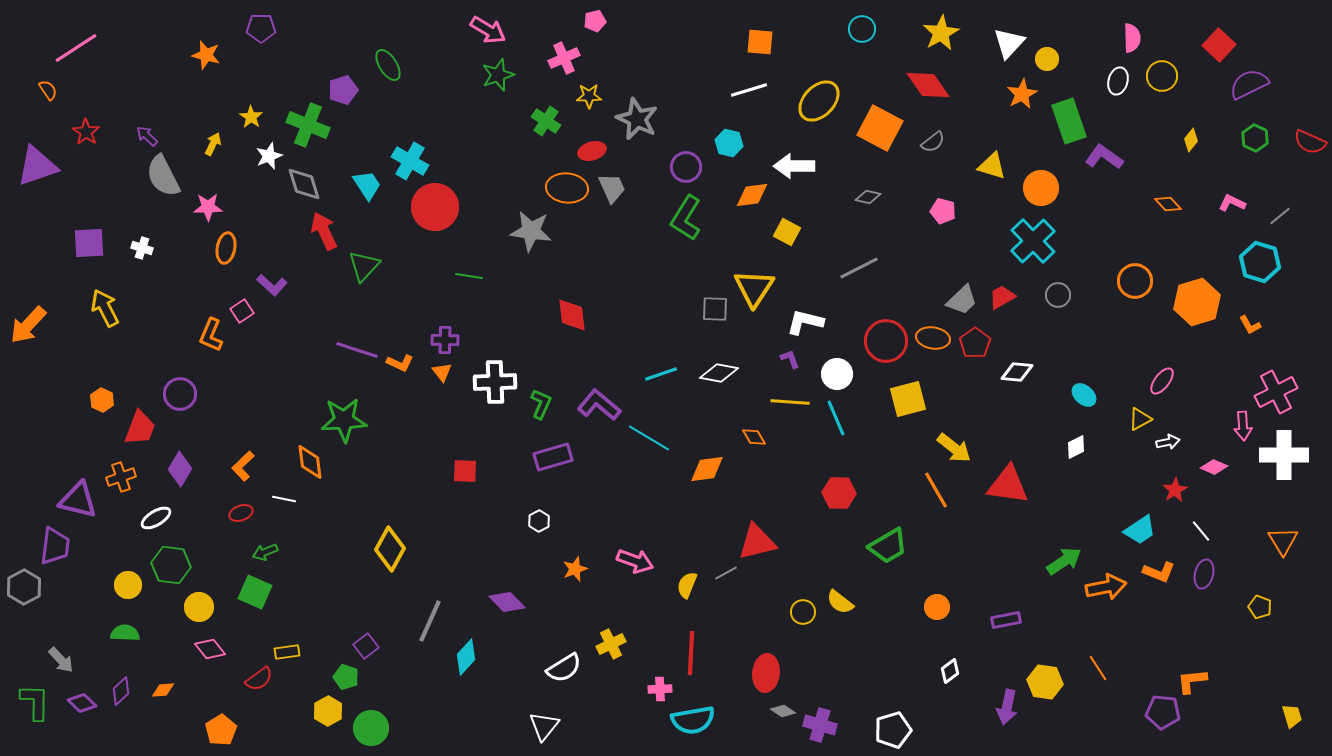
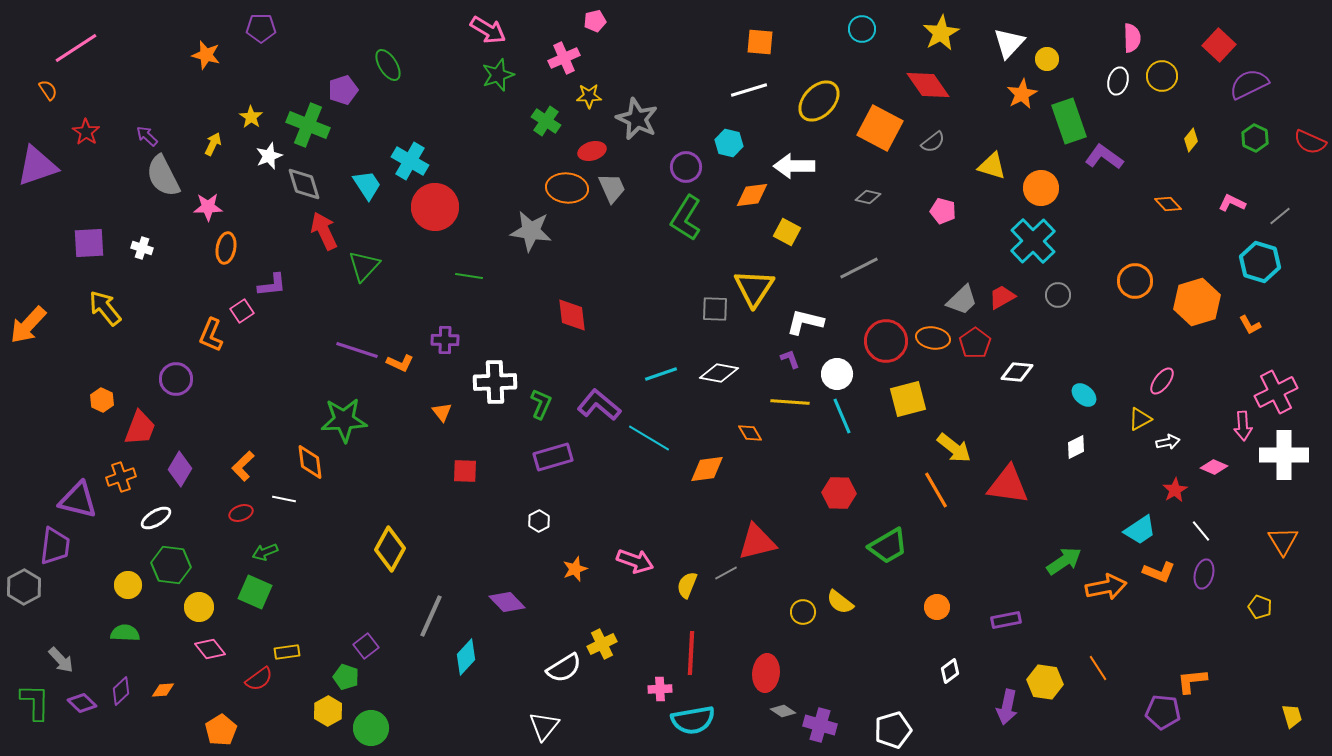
purple L-shape at (272, 285): rotated 48 degrees counterclockwise
yellow arrow at (105, 308): rotated 12 degrees counterclockwise
orange triangle at (442, 372): moved 40 px down
purple circle at (180, 394): moved 4 px left, 15 px up
cyan line at (836, 418): moved 6 px right, 2 px up
orange diamond at (754, 437): moved 4 px left, 4 px up
gray line at (430, 621): moved 1 px right, 5 px up
yellow cross at (611, 644): moved 9 px left
